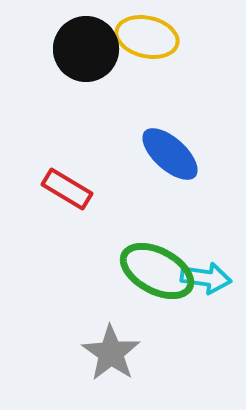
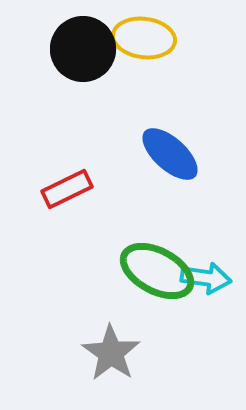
yellow ellipse: moved 3 px left, 1 px down; rotated 6 degrees counterclockwise
black circle: moved 3 px left
red rectangle: rotated 57 degrees counterclockwise
